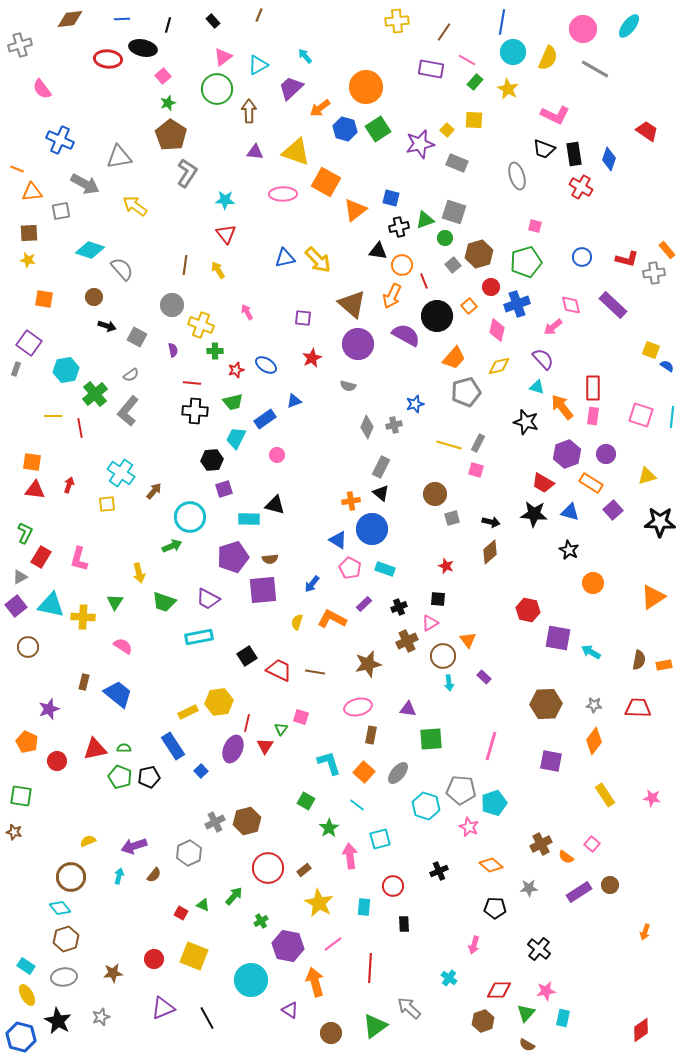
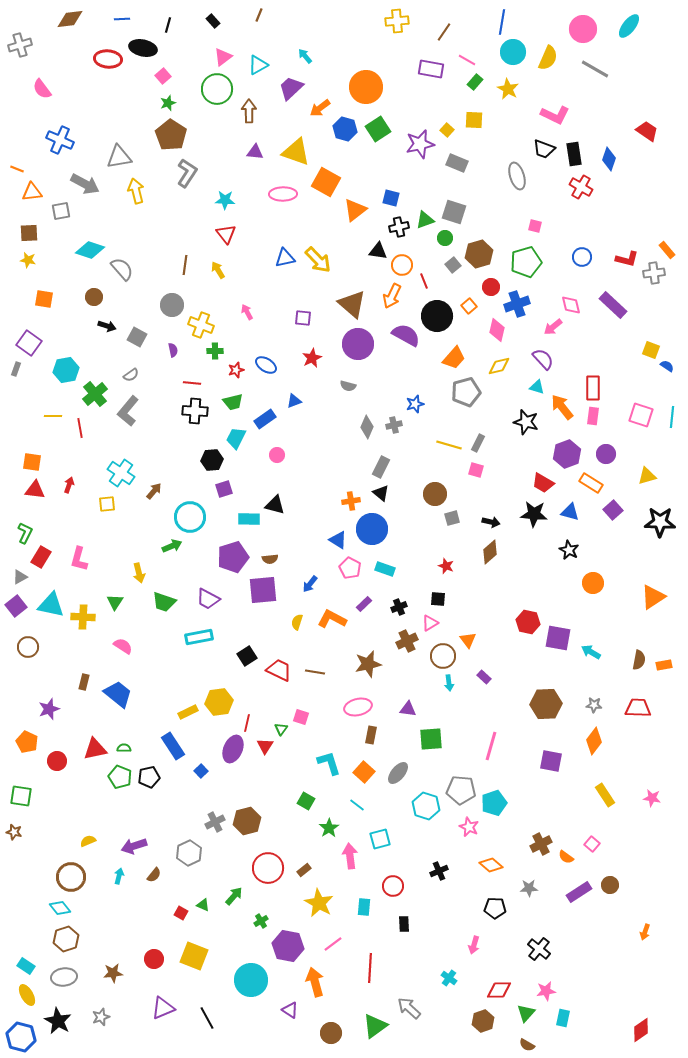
yellow arrow at (135, 206): moved 1 px right, 15 px up; rotated 40 degrees clockwise
blue arrow at (312, 584): moved 2 px left
red hexagon at (528, 610): moved 12 px down
